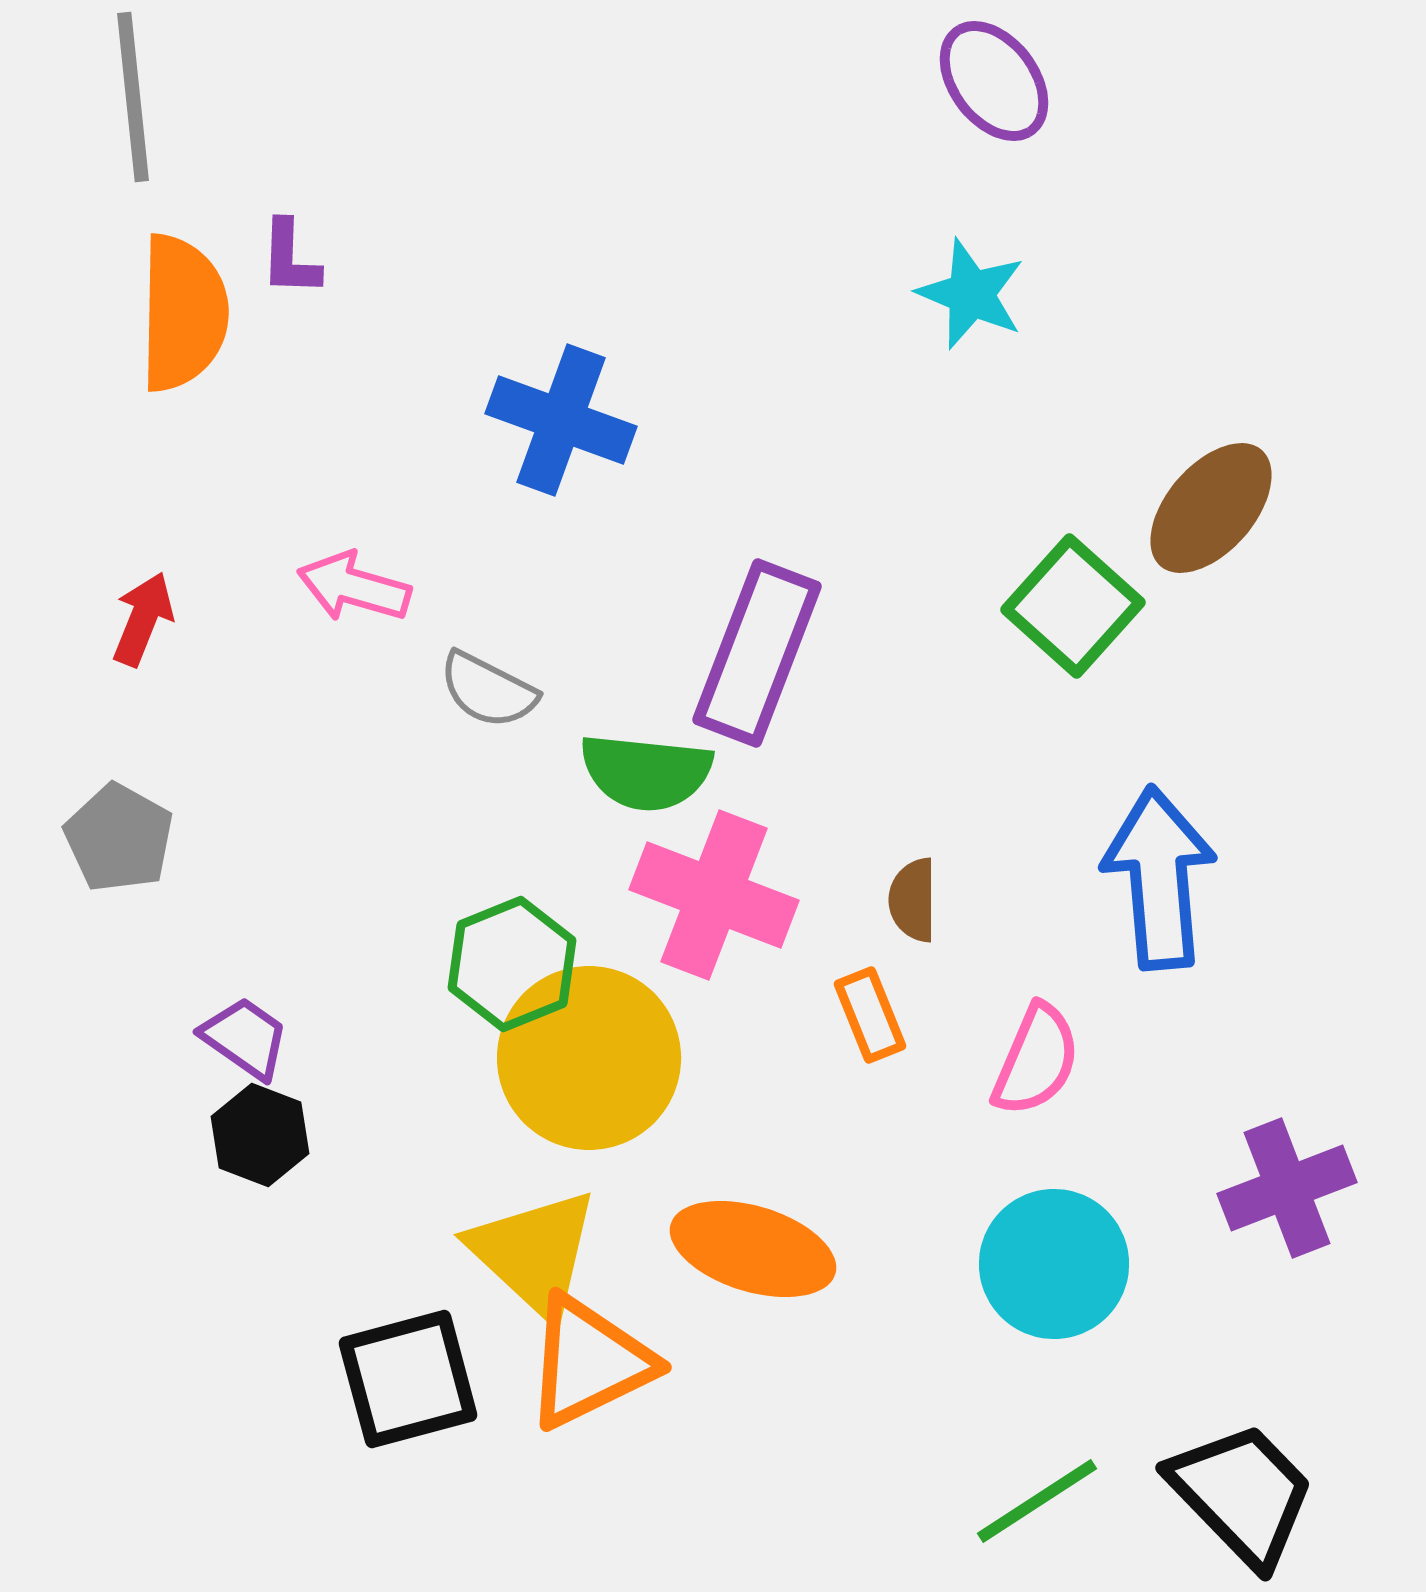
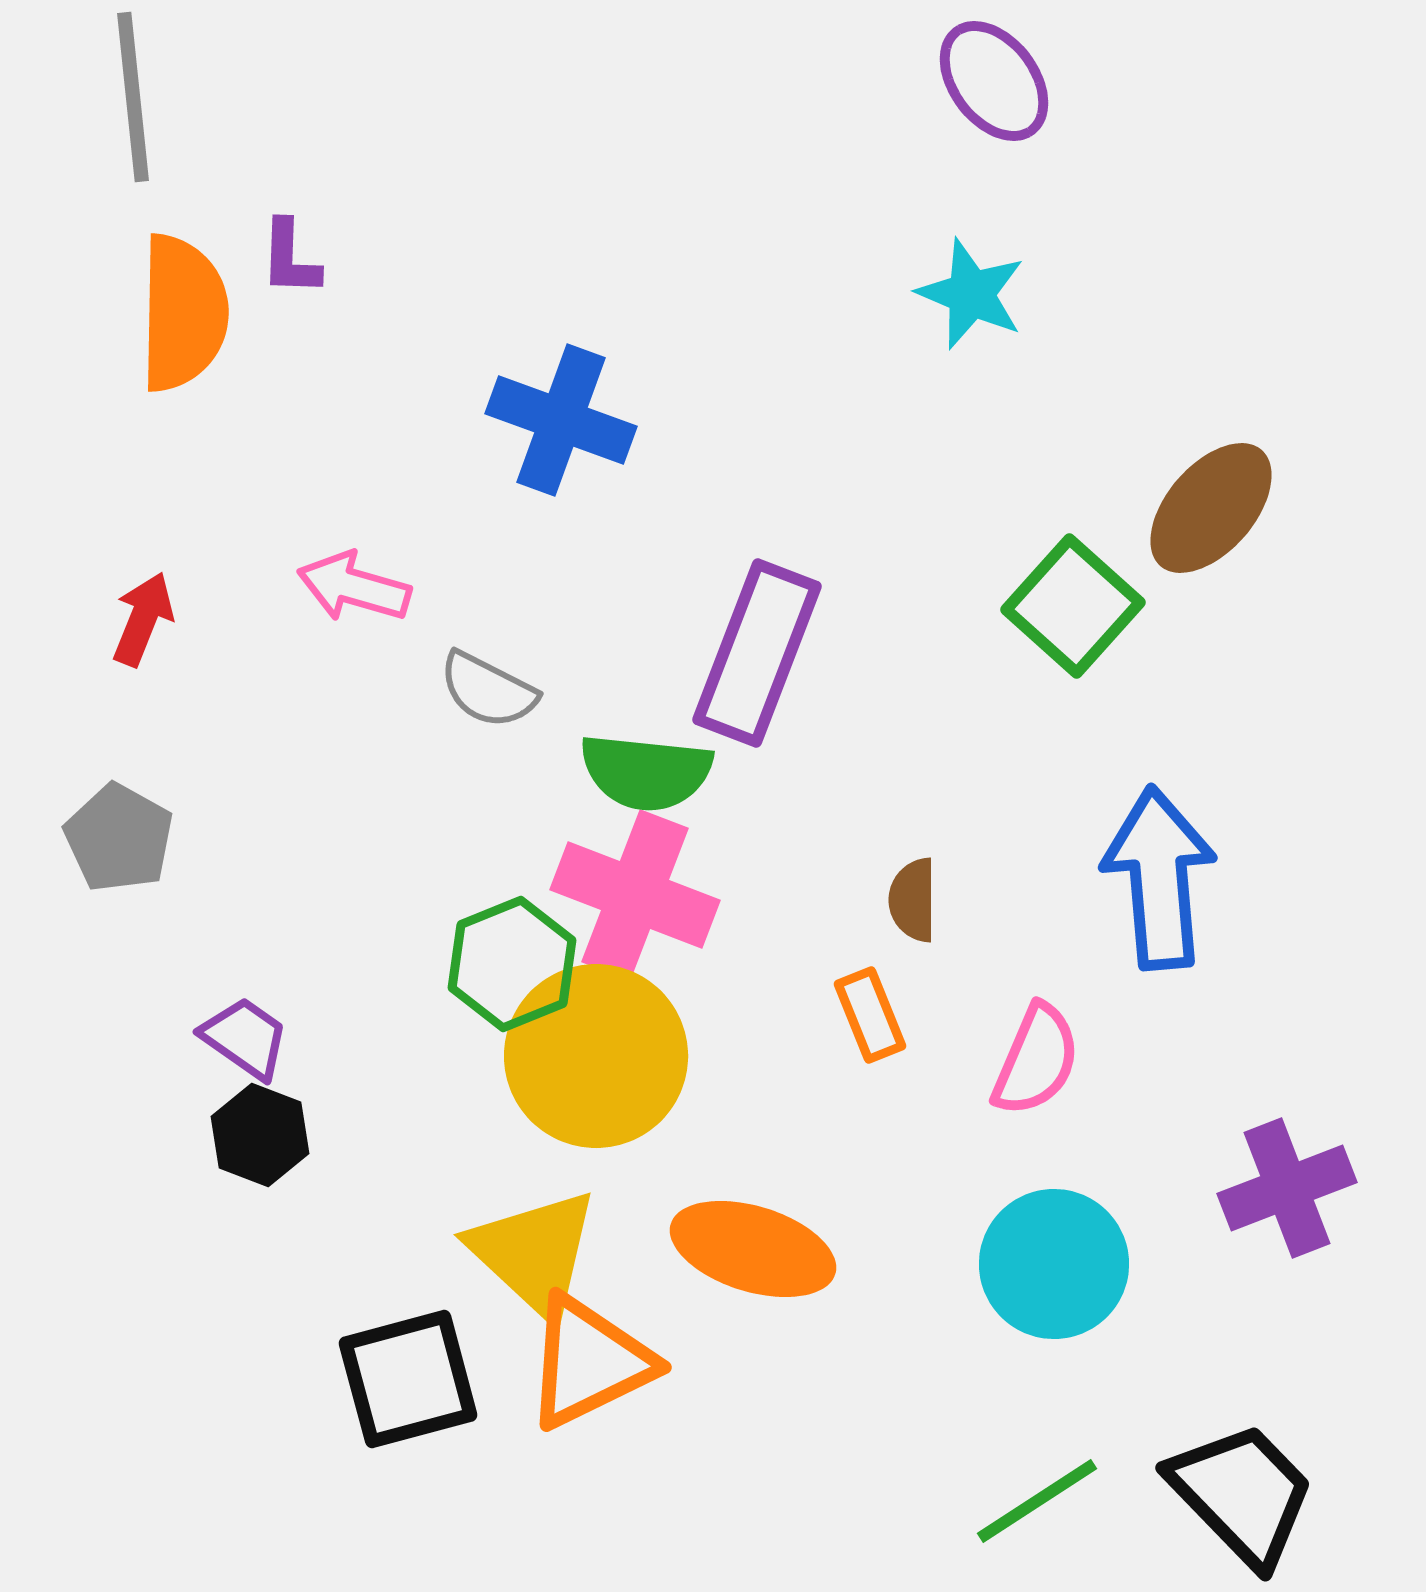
pink cross: moved 79 px left
yellow circle: moved 7 px right, 2 px up
